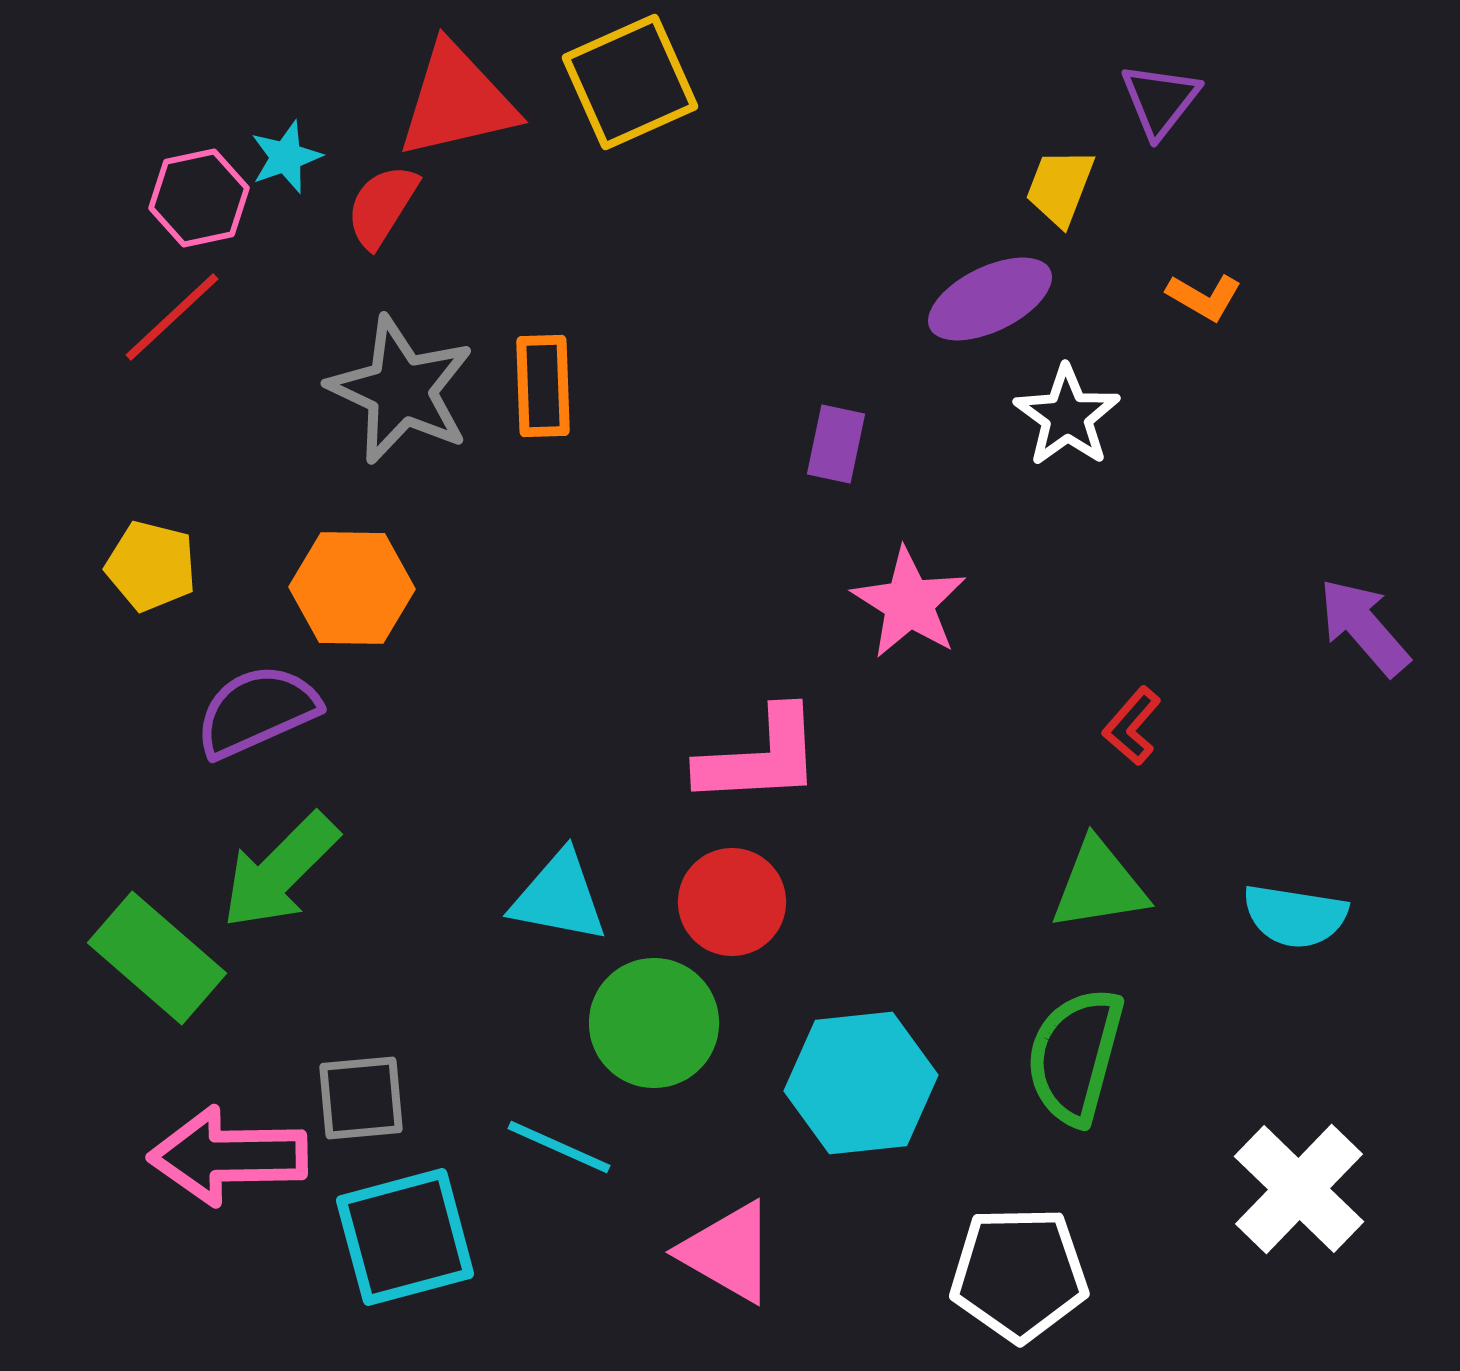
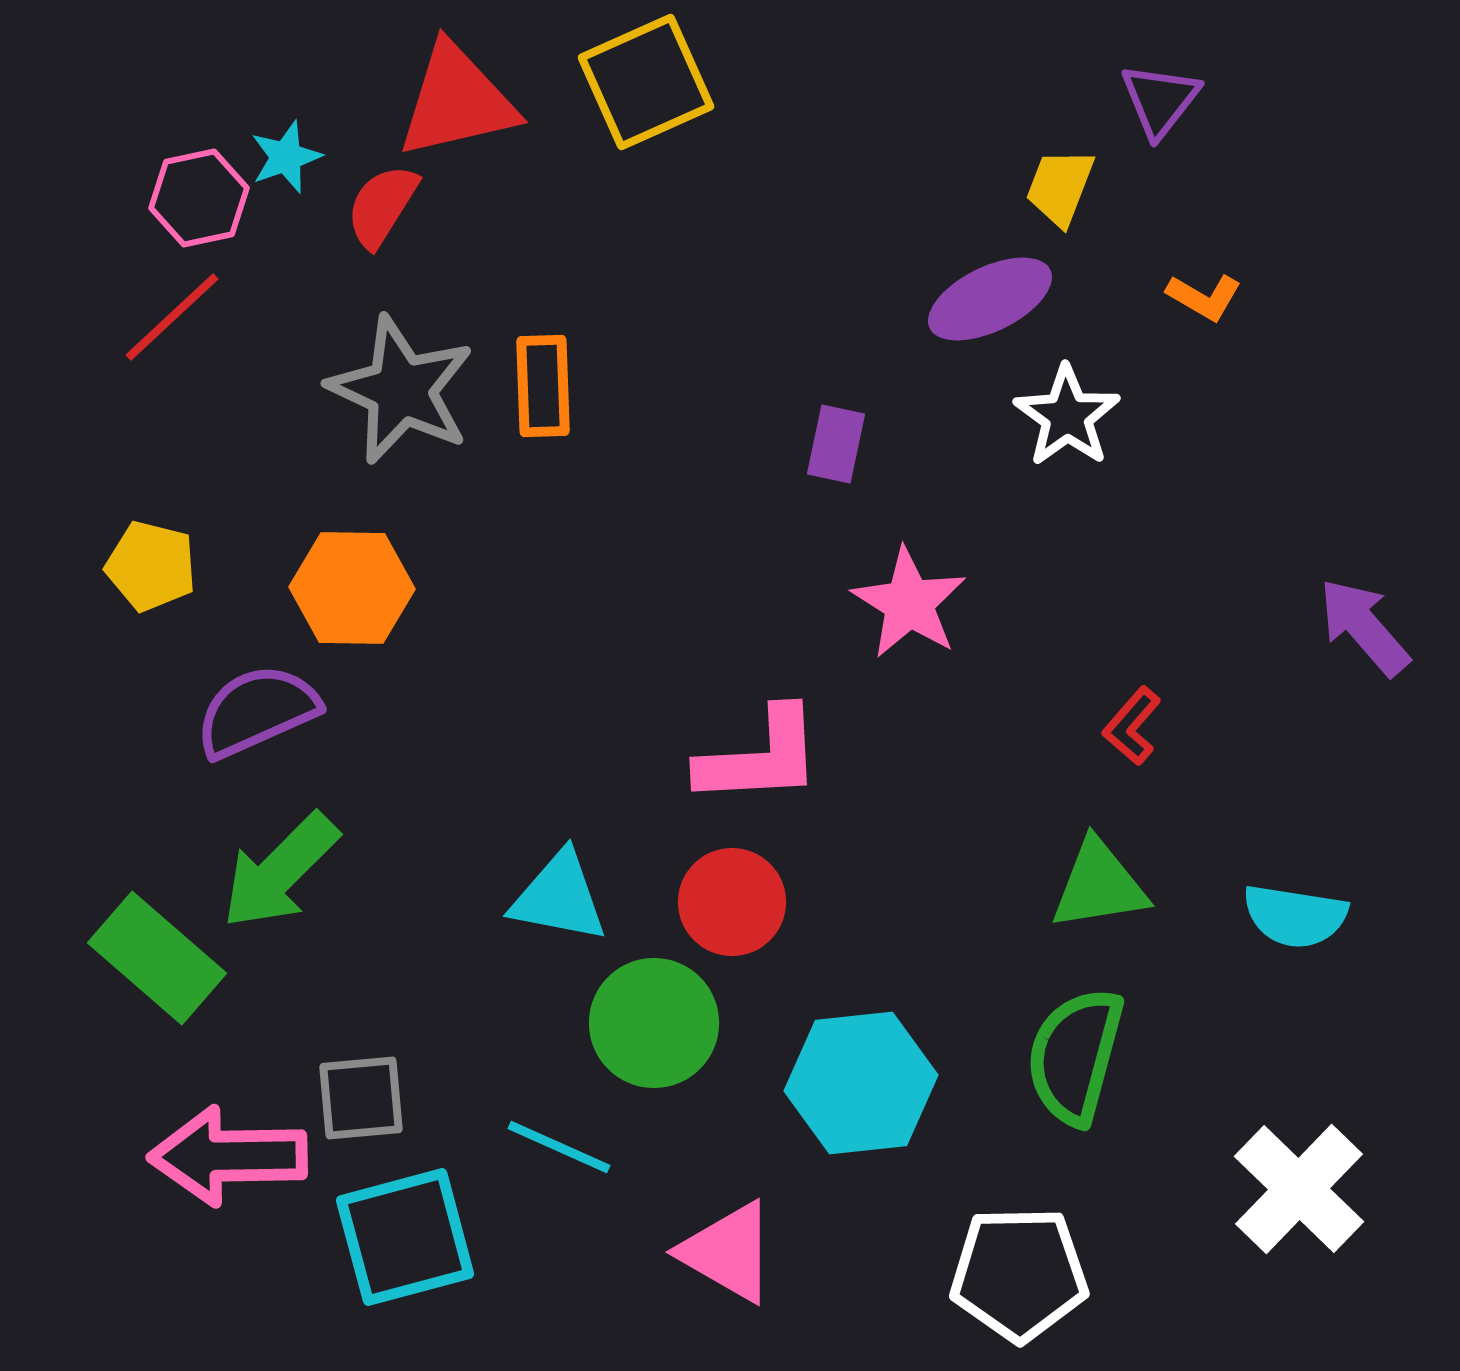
yellow square: moved 16 px right
